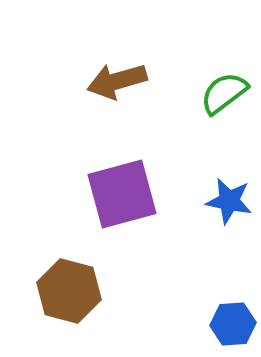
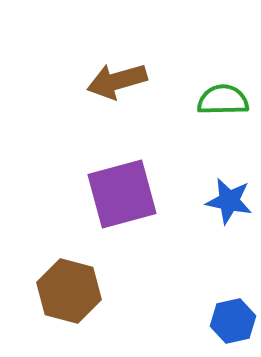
green semicircle: moved 1 px left, 7 px down; rotated 36 degrees clockwise
blue hexagon: moved 3 px up; rotated 9 degrees counterclockwise
